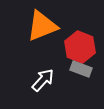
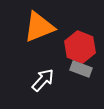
orange triangle: moved 3 px left, 1 px down
